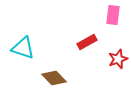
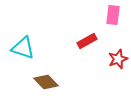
red rectangle: moved 1 px up
brown diamond: moved 8 px left, 4 px down
